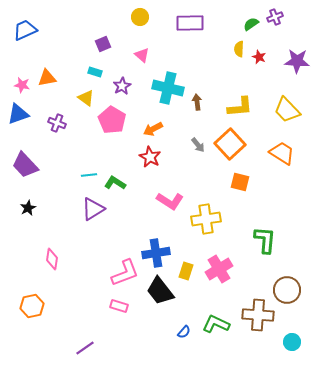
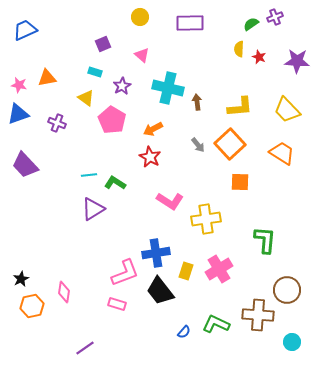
pink star at (22, 85): moved 3 px left
orange square at (240, 182): rotated 12 degrees counterclockwise
black star at (28, 208): moved 7 px left, 71 px down
pink diamond at (52, 259): moved 12 px right, 33 px down
pink rectangle at (119, 306): moved 2 px left, 2 px up
